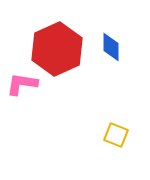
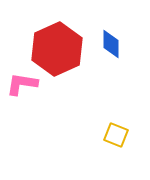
blue diamond: moved 3 px up
